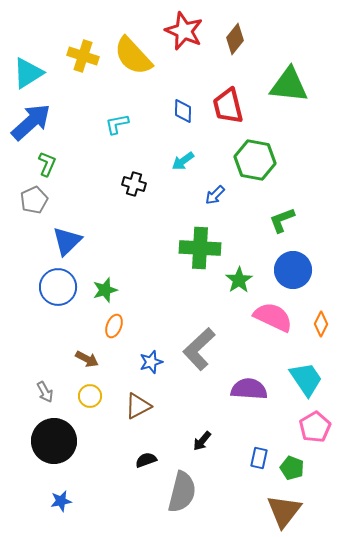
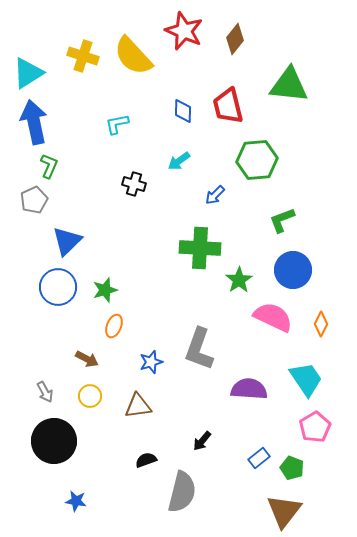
blue arrow at (31, 122): moved 3 px right; rotated 60 degrees counterclockwise
green hexagon at (255, 160): moved 2 px right; rotated 15 degrees counterclockwise
cyan arrow at (183, 161): moved 4 px left
green L-shape at (47, 164): moved 2 px right, 2 px down
gray L-shape at (199, 349): rotated 27 degrees counterclockwise
brown triangle at (138, 406): rotated 20 degrees clockwise
blue rectangle at (259, 458): rotated 40 degrees clockwise
blue star at (61, 501): moved 15 px right; rotated 20 degrees clockwise
